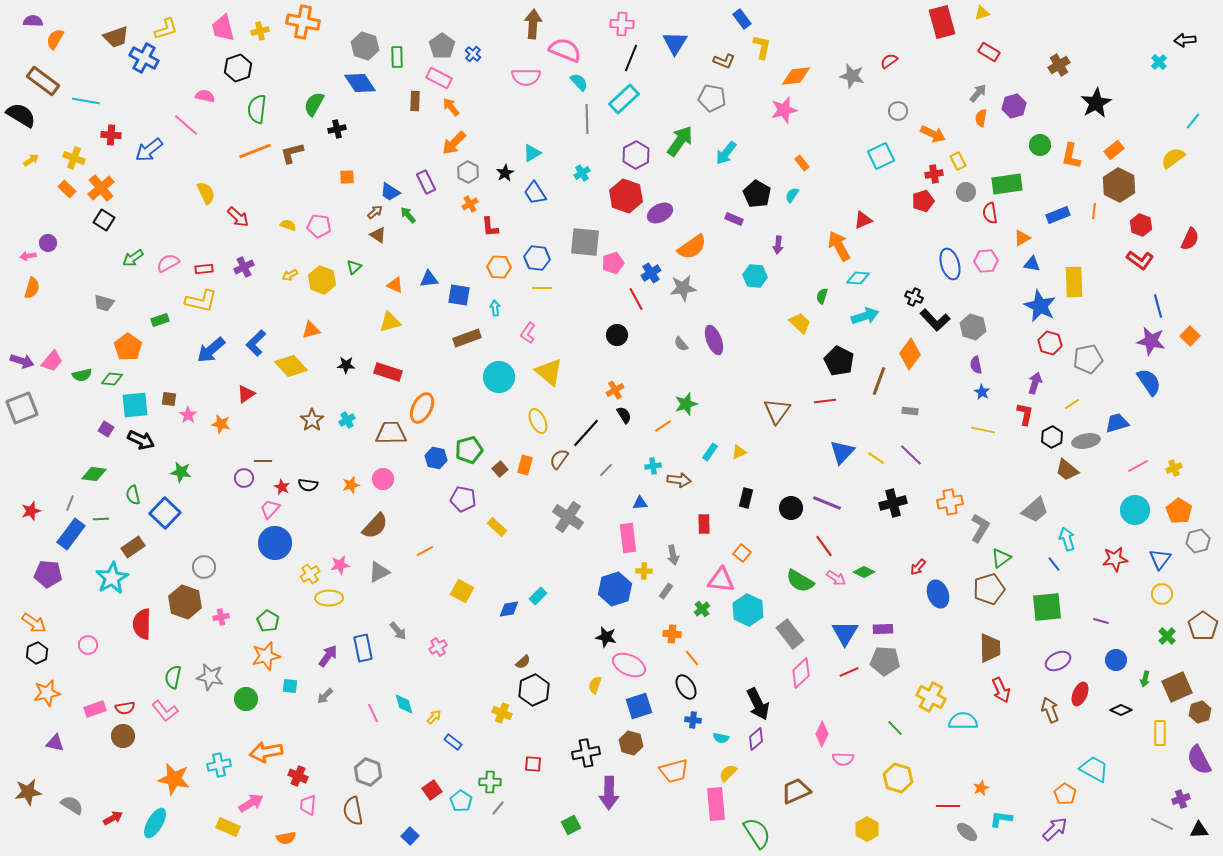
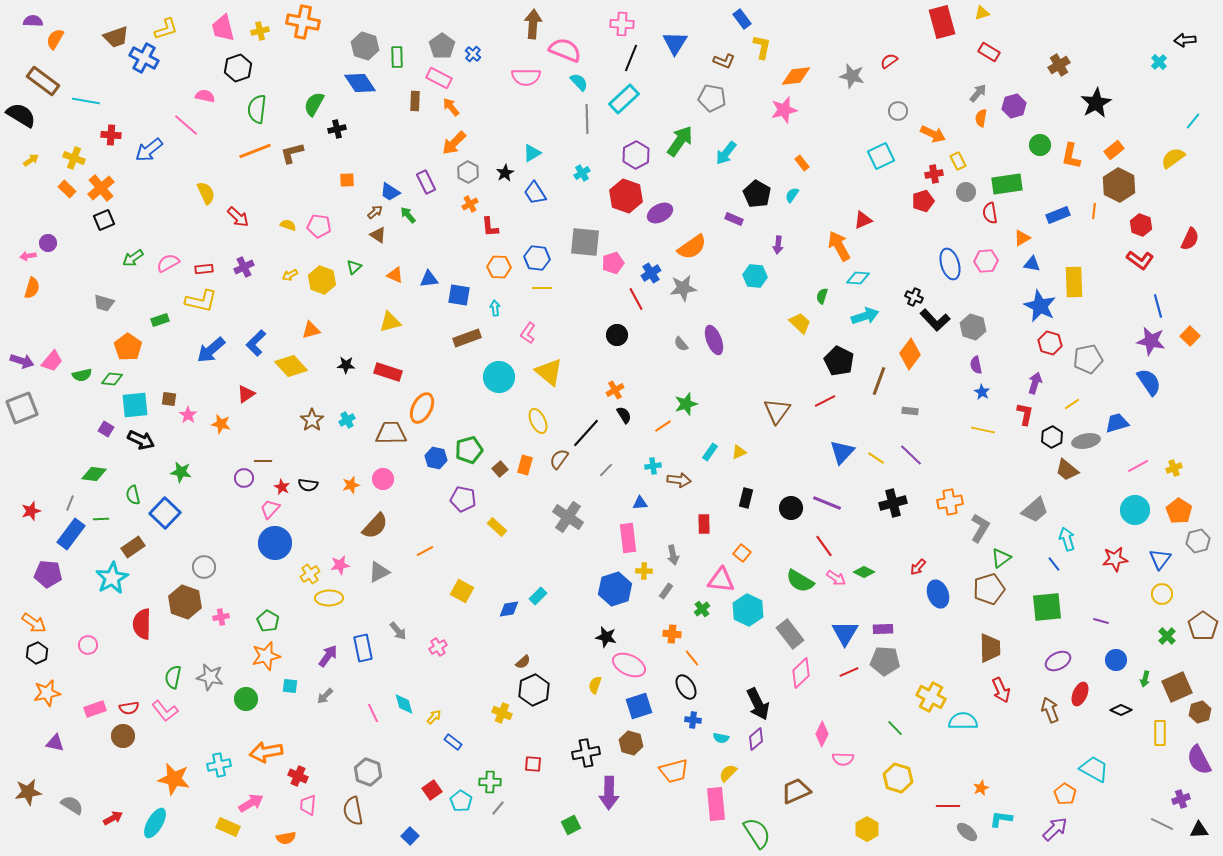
orange square at (347, 177): moved 3 px down
black square at (104, 220): rotated 35 degrees clockwise
orange triangle at (395, 285): moved 10 px up
red line at (825, 401): rotated 20 degrees counterclockwise
red semicircle at (125, 708): moved 4 px right
